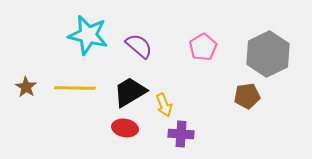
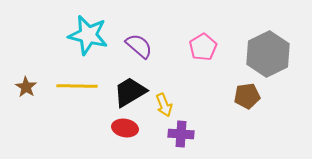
yellow line: moved 2 px right, 2 px up
